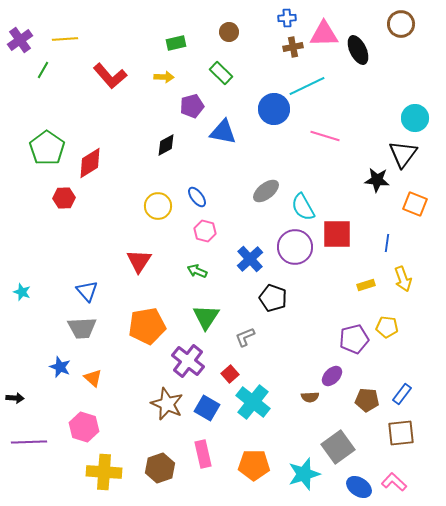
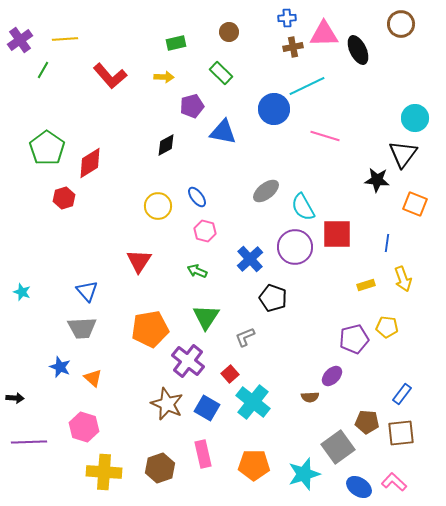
red hexagon at (64, 198): rotated 15 degrees counterclockwise
orange pentagon at (147, 326): moved 3 px right, 3 px down
brown pentagon at (367, 400): moved 22 px down
